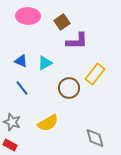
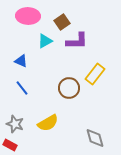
cyan triangle: moved 22 px up
gray star: moved 3 px right, 2 px down
